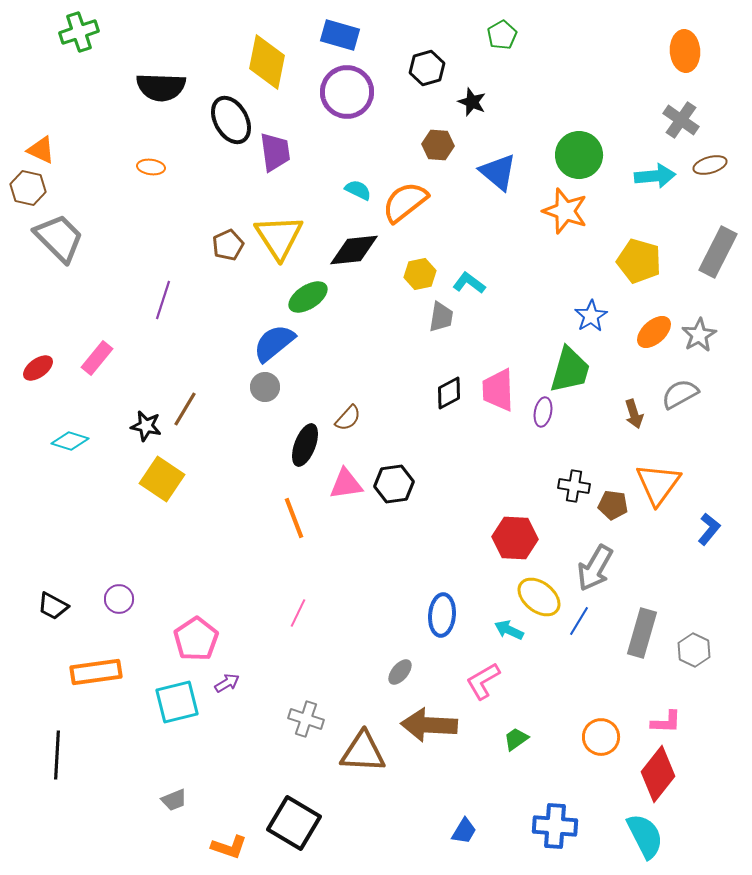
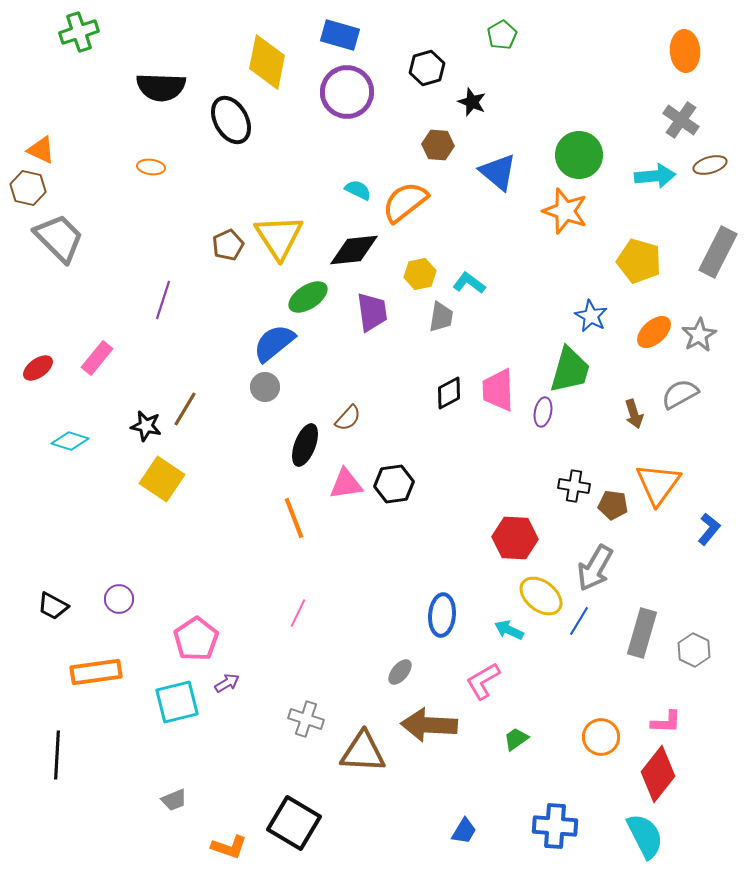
purple trapezoid at (275, 152): moved 97 px right, 160 px down
blue star at (591, 316): rotated 12 degrees counterclockwise
yellow ellipse at (539, 597): moved 2 px right, 1 px up
